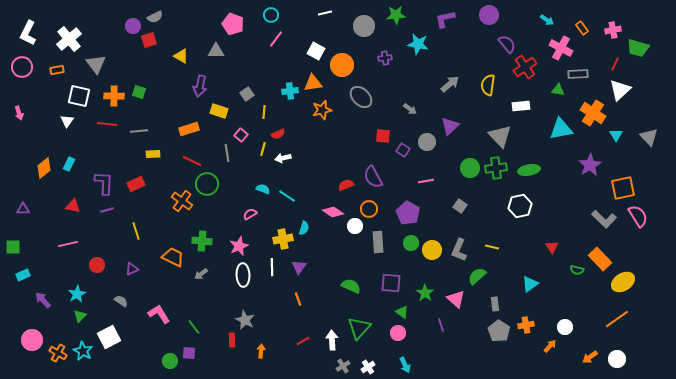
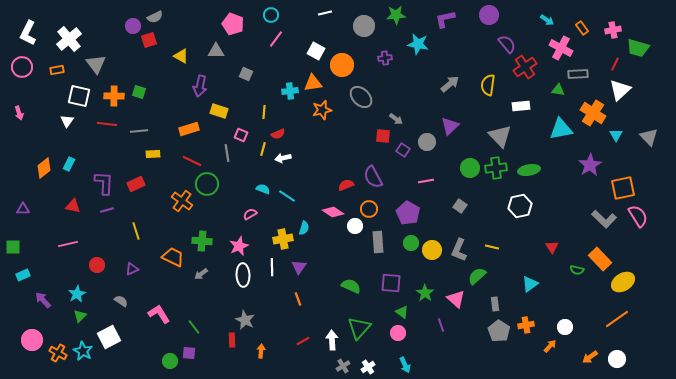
gray square at (247, 94): moved 1 px left, 20 px up; rotated 32 degrees counterclockwise
gray arrow at (410, 109): moved 14 px left, 10 px down
pink square at (241, 135): rotated 16 degrees counterclockwise
